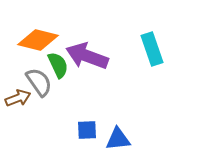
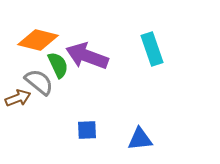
gray semicircle: rotated 16 degrees counterclockwise
blue triangle: moved 22 px right
